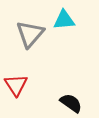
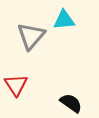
gray triangle: moved 1 px right, 2 px down
